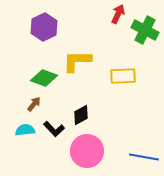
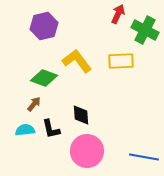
purple hexagon: moved 1 px up; rotated 12 degrees clockwise
yellow L-shape: rotated 52 degrees clockwise
yellow rectangle: moved 2 px left, 15 px up
black diamond: rotated 65 degrees counterclockwise
black L-shape: moved 3 px left; rotated 30 degrees clockwise
